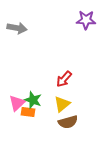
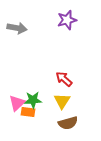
purple star: moved 19 px left; rotated 18 degrees counterclockwise
red arrow: rotated 90 degrees clockwise
green star: rotated 24 degrees counterclockwise
yellow triangle: moved 3 px up; rotated 18 degrees counterclockwise
brown semicircle: moved 1 px down
